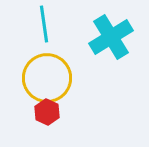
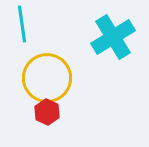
cyan line: moved 22 px left
cyan cross: moved 2 px right
